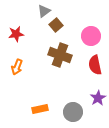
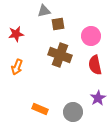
gray triangle: rotated 24 degrees clockwise
brown square: moved 2 px right, 1 px up; rotated 32 degrees clockwise
orange rectangle: rotated 35 degrees clockwise
